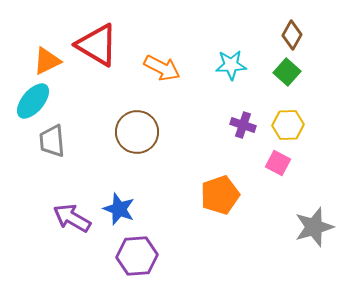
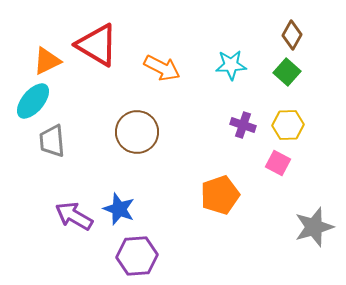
purple arrow: moved 2 px right, 2 px up
